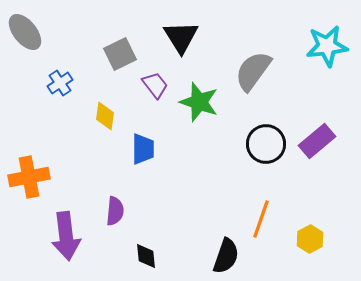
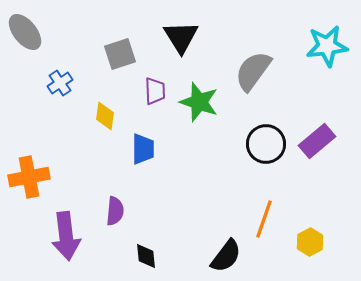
gray square: rotated 8 degrees clockwise
purple trapezoid: moved 6 px down; rotated 36 degrees clockwise
orange line: moved 3 px right
yellow hexagon: moved 3 px down
black semicircle: rotated 18 degrees clockwise
